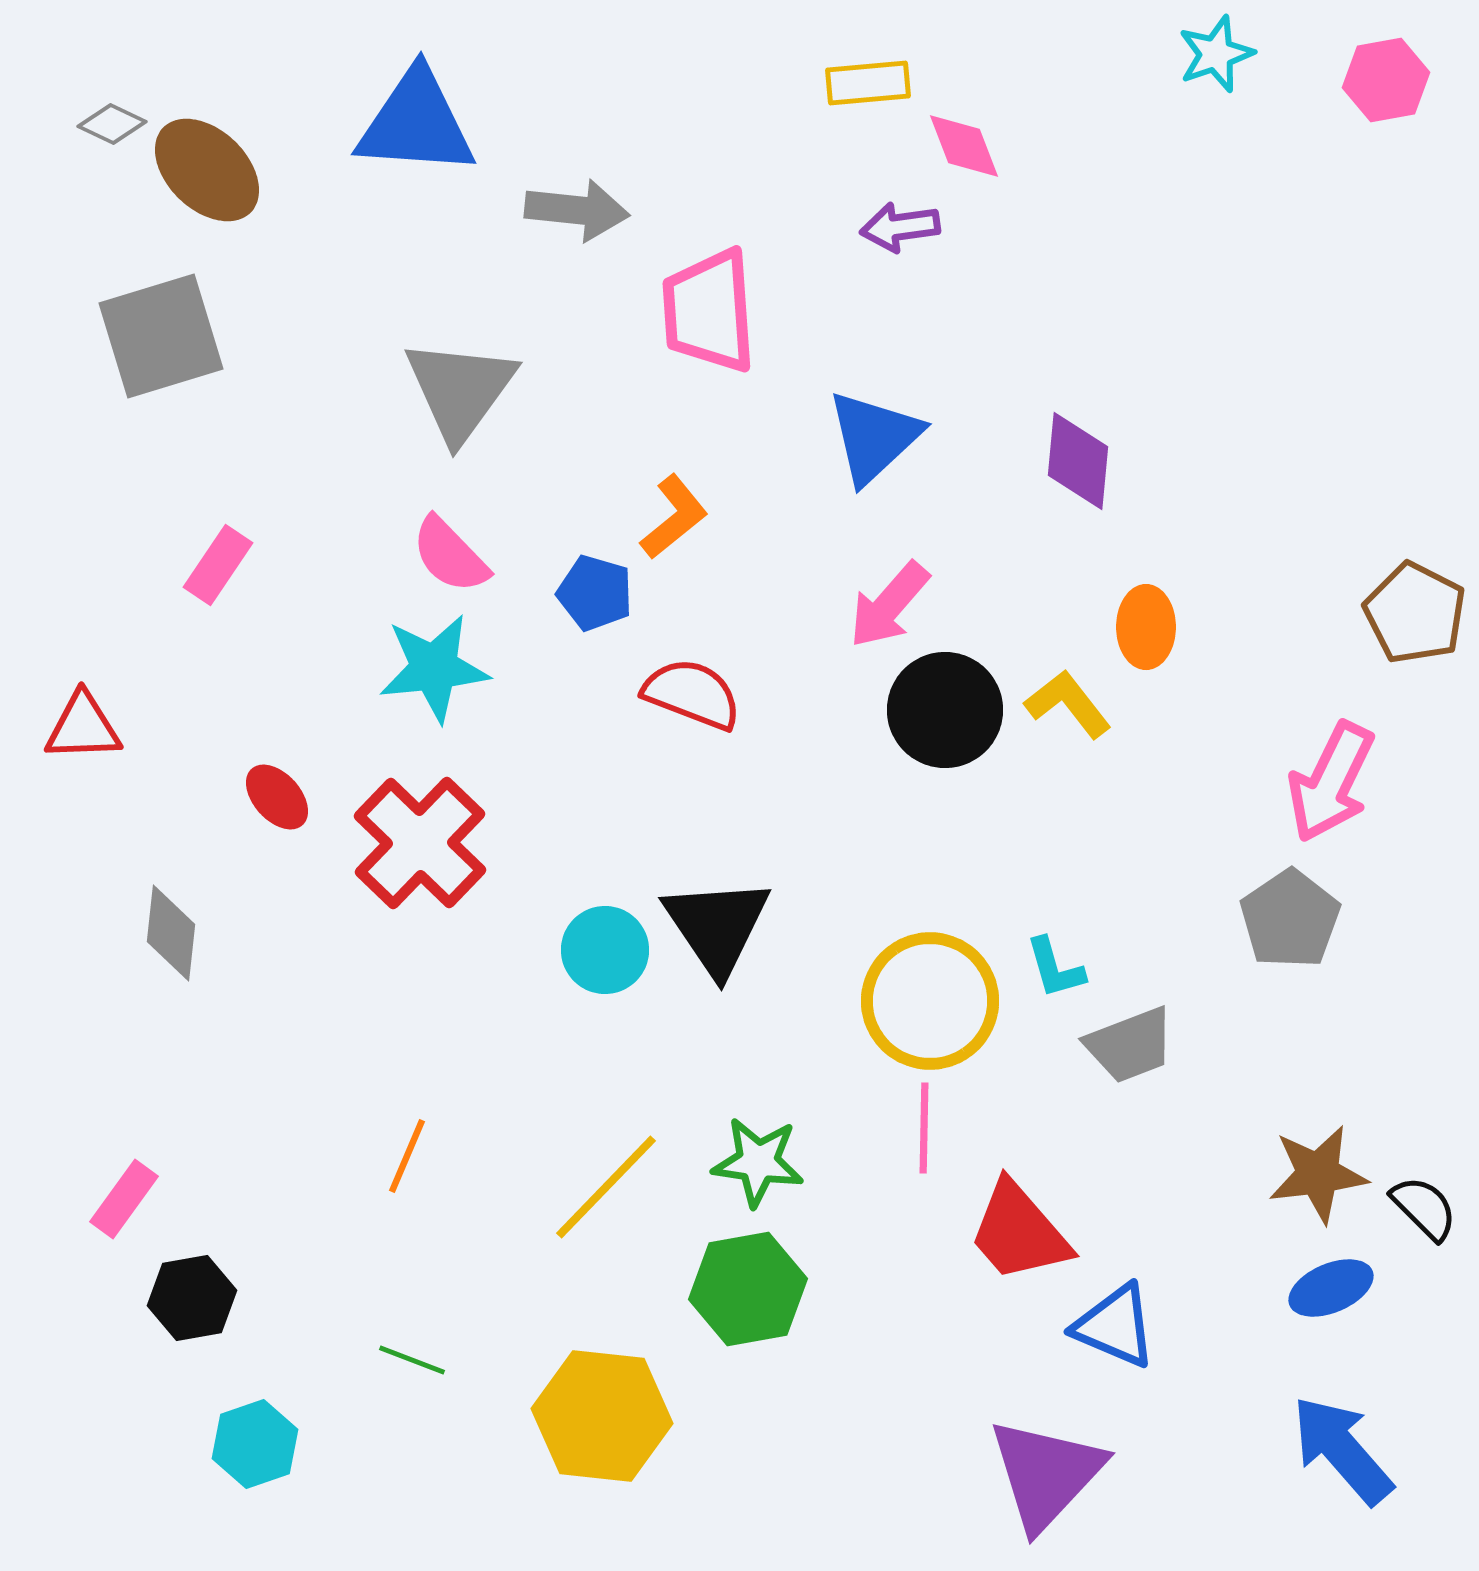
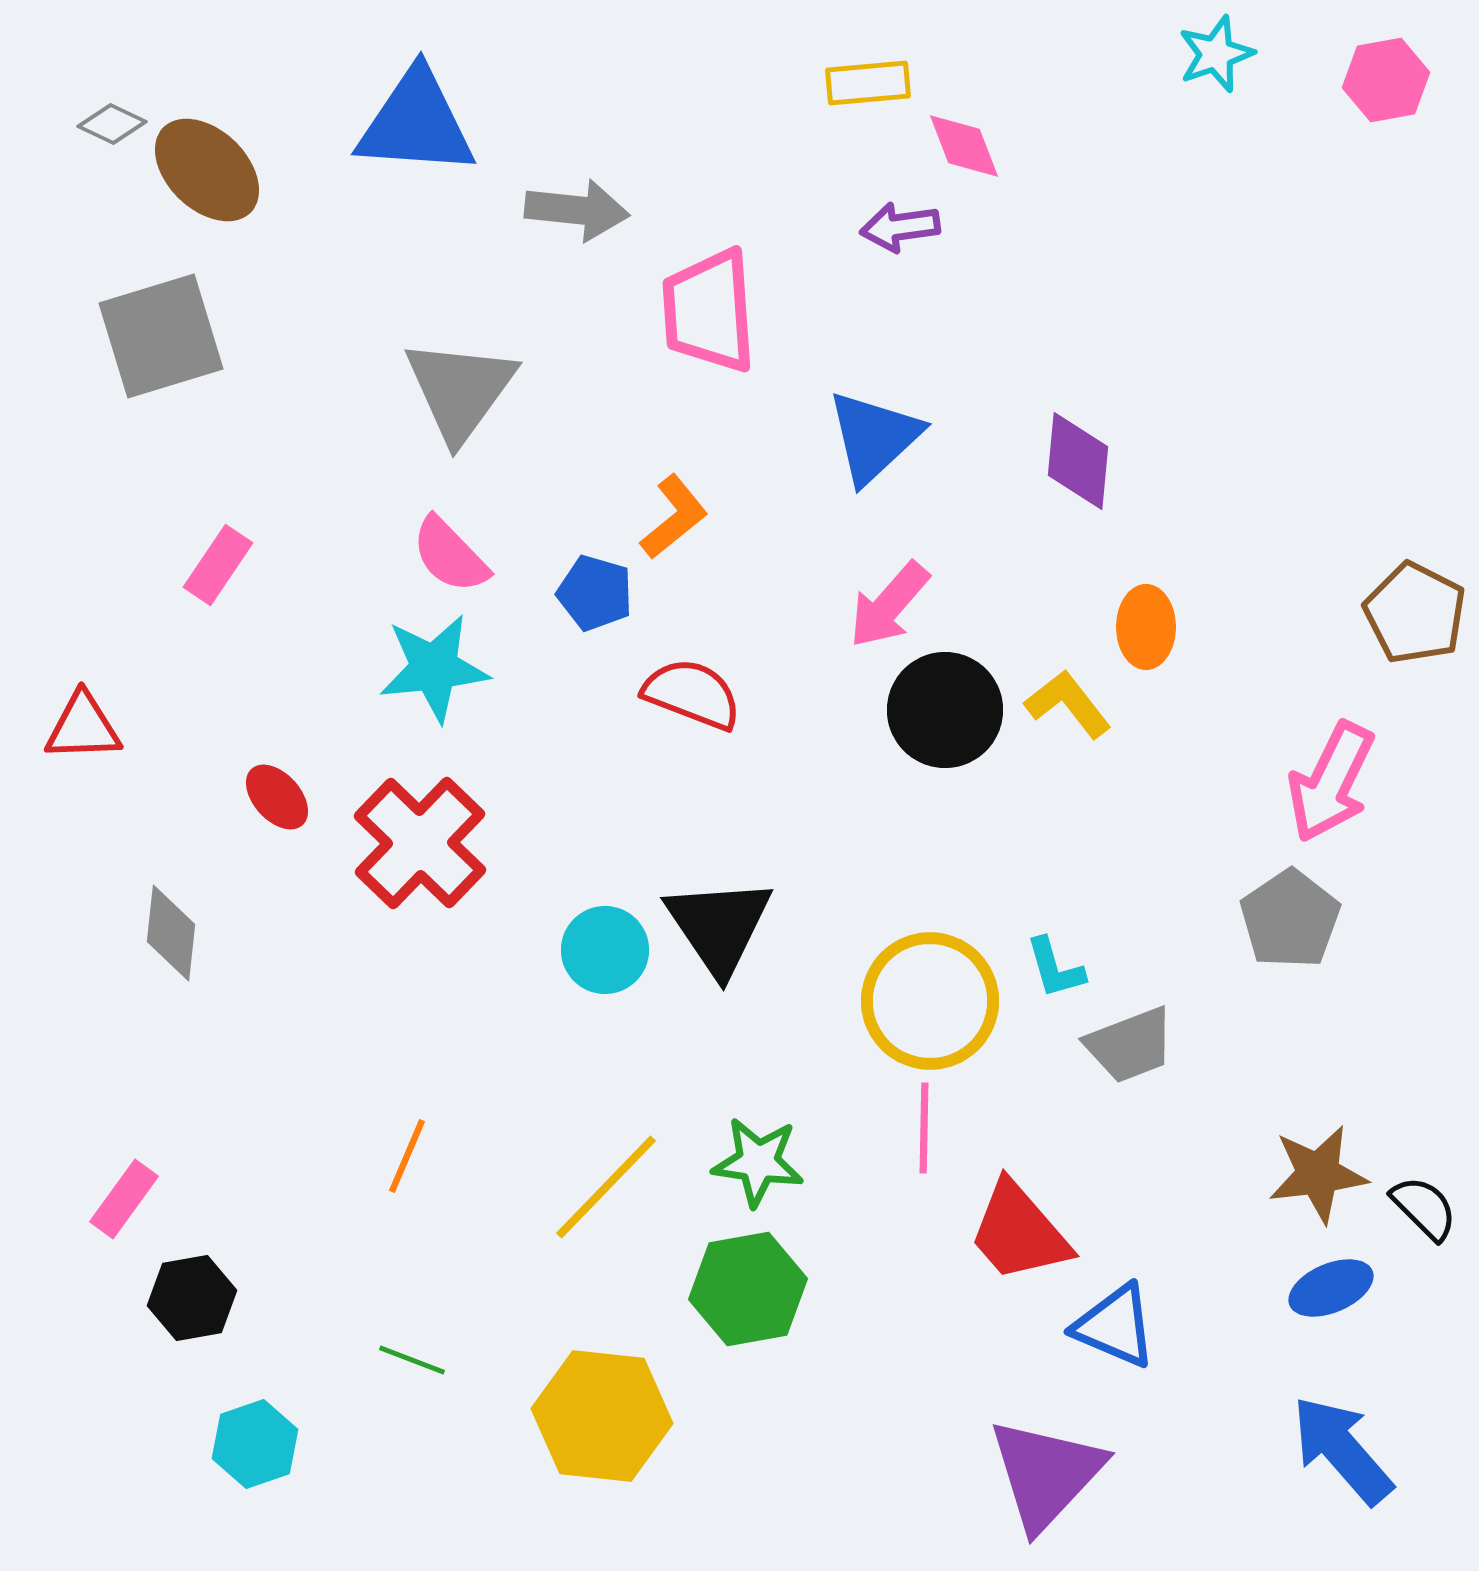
black triangle at (717, 926): moved 2 px right
